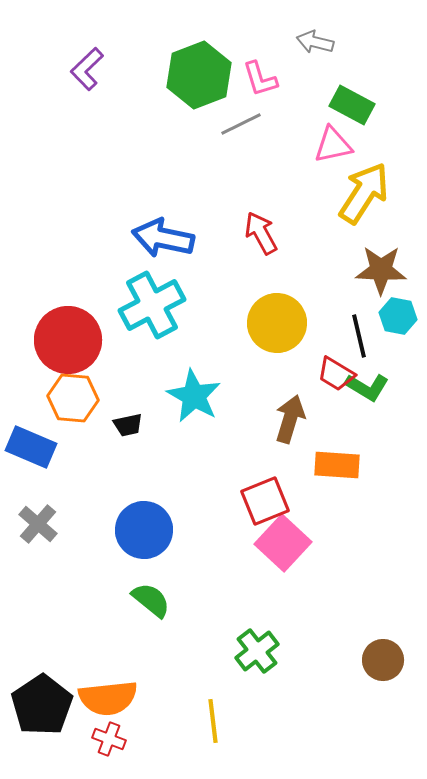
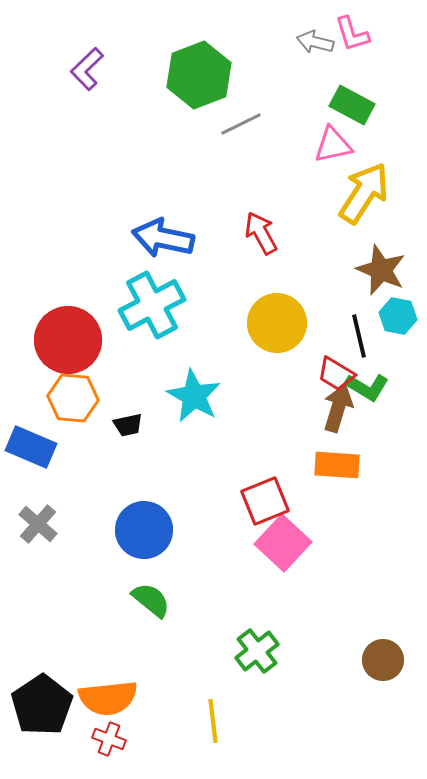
pink L-shape: moved 92 px right, 45 px up
brown star: rotated 21 degrees clockwise
brown arrow: moved 48 px right, 11 px up
